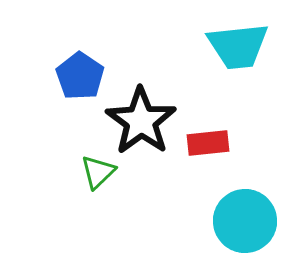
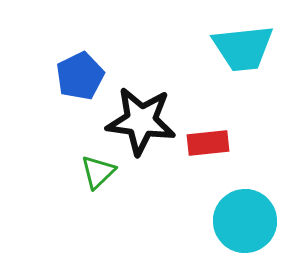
cyan trapezoid: moved 5 px right, 2 px down
blue pentagon: rotated 12 degrees clockwise
black star: rotated 28 degrees counterclockwise
